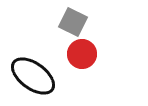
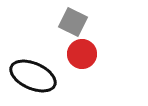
black ellipse: rotated 12 degrees counterclockwise
